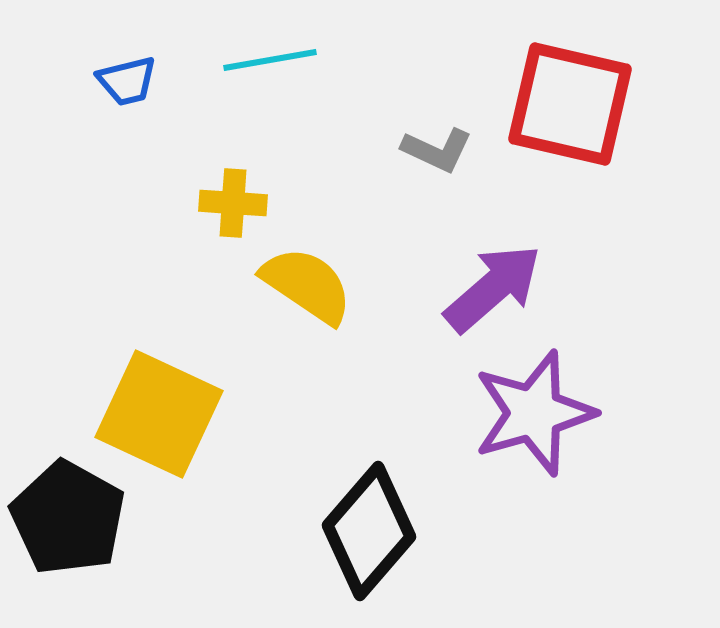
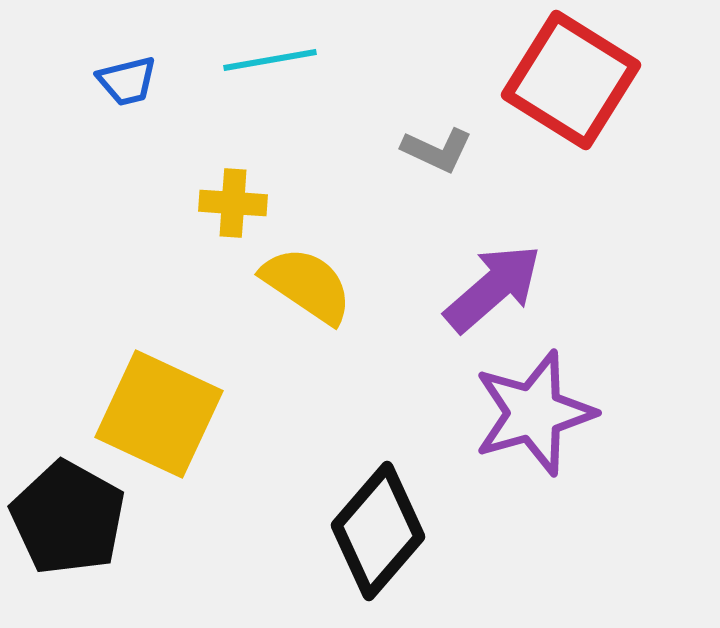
red square: moved 1 px right, 24 px up; rotated 19 degrees clockwise
black diamond: moved 9 px right
